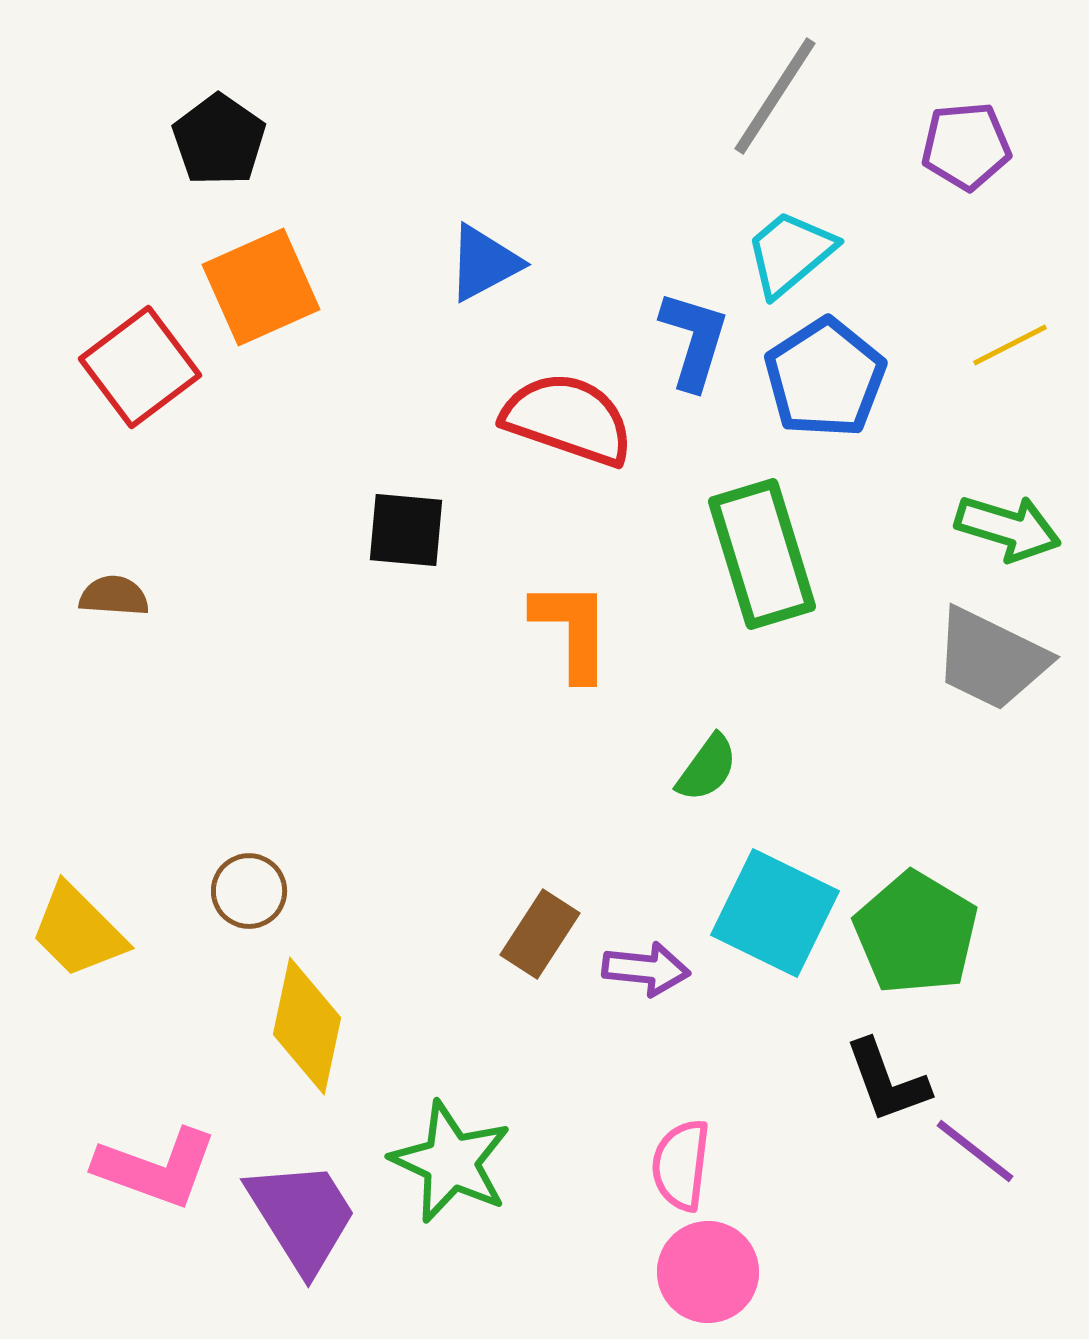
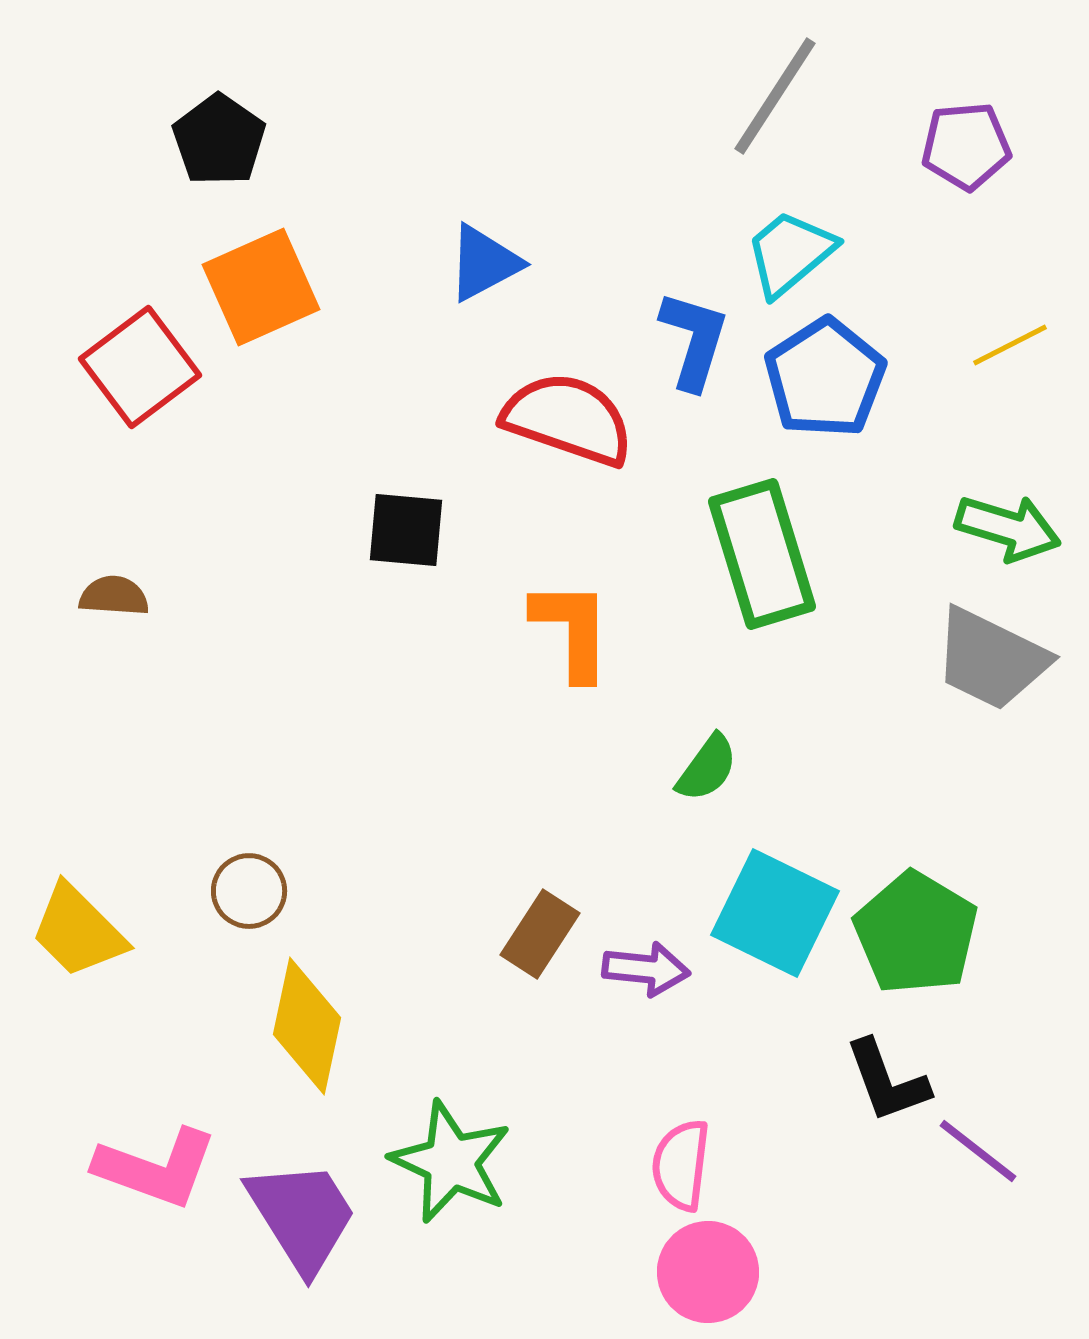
purple line: moved 3 px right
